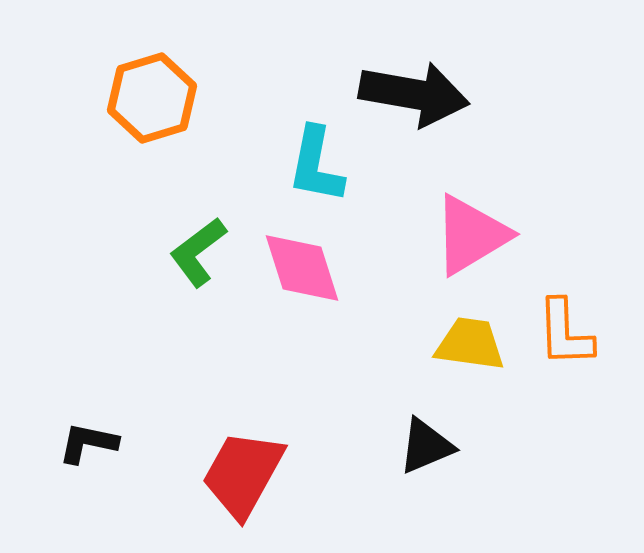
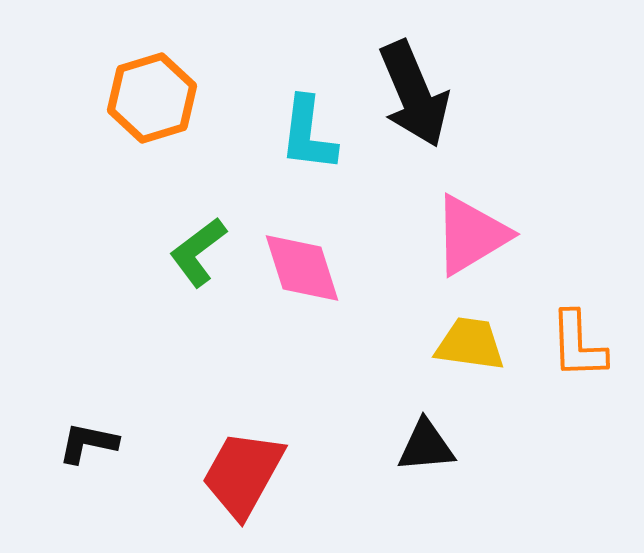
black arrow: rotated 57 degrees clockwise
cyan L-shape: moved 8 px left, 31 px up; rotated 4 degrees counterclockwise
orange L-shape: moved 13 px right, 12 px down
black triangle: rotated 18 degrees clockwise
